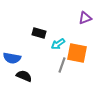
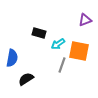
purple triangle: moved 2 px down
orange square: moved 2 px right, 2 px up
blue semicircle: rotated 90 degrees counterclockwise
black semicircle: moved 2 px right, 3 px down; rotated 56 degrees counterclockwise
